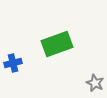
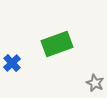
blue cross: moved 1 px left; rotated 30 degrees counterclockwise
